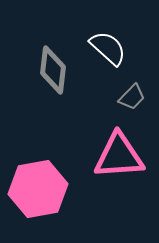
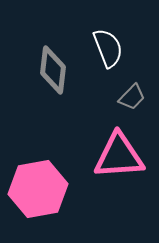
white semicircle: rotated 27 degrees clockwise
